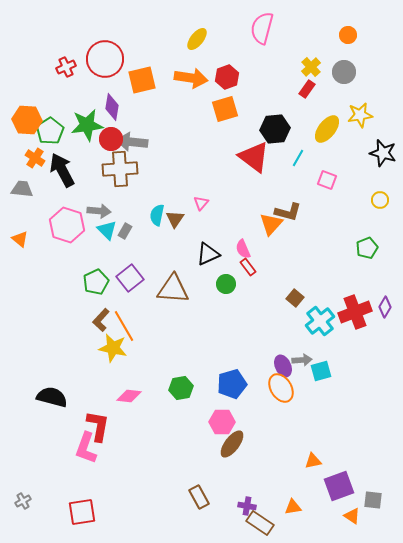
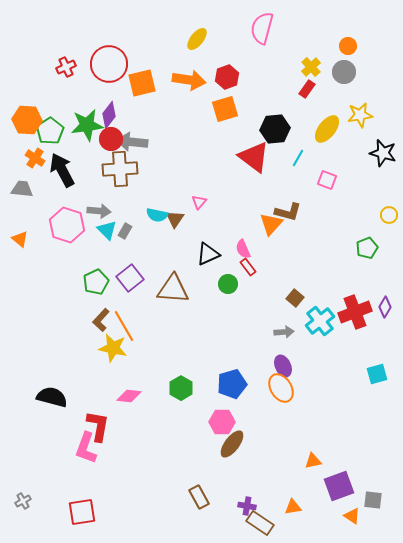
orange circle at (348, 35): moved 11 px down
red circle at (105, 59): moved 4 px right, 5 px down
orange arrow at (191, 78): moved 2 px left, 2 px down
orange square at (142, 80): moved 3 px down
purple diamond at (112, 107): moved 3 px left, 8 px down; rotated 28 degrees clockwise
yellow circle at (380, 200): moved 9 px right, 15 px down
pink triangle at (201, 203): moved 2 px left, 1 px up
cyan semicircle at (157, 215): rotated 90 degrees counterclockwise
green circle at (226, 284): moved 2 px right
gray arrow at (302, 360): moved 18 px left, 28 px up
cyan square at (321, 371): moved 56 px right, 3 px down
green hexagon at (181, 388): rotated 20 degrees counterclockwise
